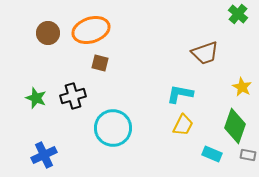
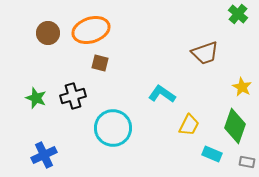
cyan L-shape: moved 18 px left; rotated 24 degrees clockwise
yellow trapezoid: moved 6 px right
gray rectangle: moved 1 px left, 7 px down
